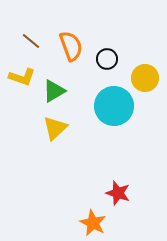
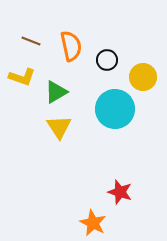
brown line: rotated 18 degrees counterclockwise
orange semicircle: rotated 8 degrees clockwise
black circle: moved 1 px down
yellow circle: moved 2 px left, 1 px up
green triangle: moved 2 px right, 1 px down
cyan circle: moved 1 px right, 3 px down
yellow triangle: moved 4 px right, 1 px up; rotated 20 degrees counterclockwise
red star: moved 2 px right, 1 px up
